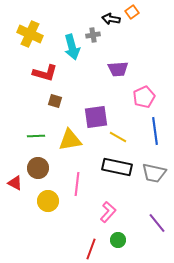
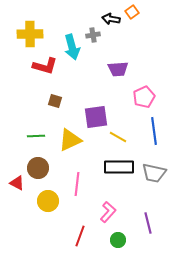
yellow cross: rotated 25 degrees counterclockwise
red L-shape: moved 7 px up
blue line: moved 1 px left
yellow triangle: rotated 15 degrees counterclockwise
black rectangle: moved 2 px right; rotated 12 degrees counterclockwise
red triangle: moved 2 px right
purple line: moved 9 px left; rotated 25 degrees clockwise
red line: moved 11 px left, 13 px up
